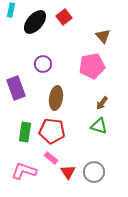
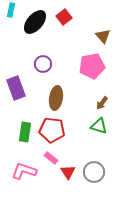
red pentagon: moved 1 px up
